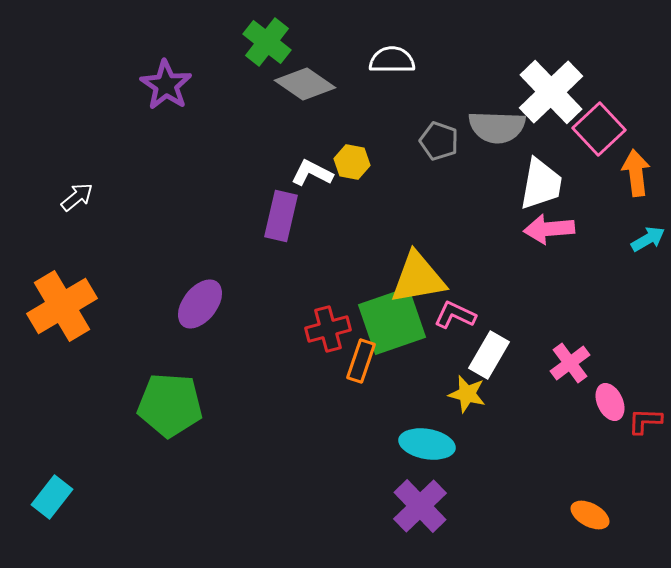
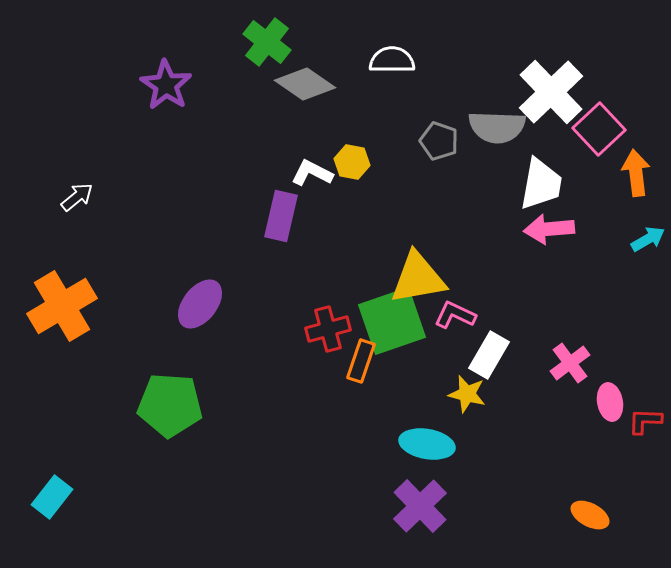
pink ellipse: rotated 15 degrees clockwise
